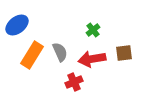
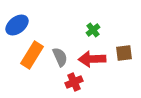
gray semicircle: moved 5 px down
red arrow: rotated 8 degrees clockwise
